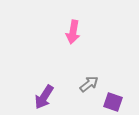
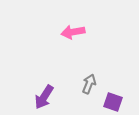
pink arrow: rotated 70 degrees clockwise
gray arrow: rotated 30 degrees counterclockwise
